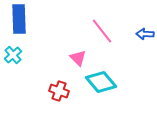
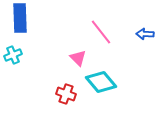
blue rectangle: moved 1 px right, 1 px up
pink line: moved 1 px left, 1 px down
cyan cross: rotated 18 degrees clockwise
red cross: moved 7 px right, 3 px down
